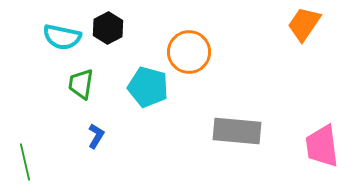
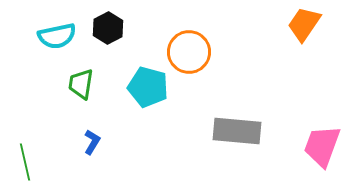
cyan semicircle: moved 5 px left, 1 px up; rotated 24 degrees counterclockwise
blue L-shape: moved 4 px left, 6 px down
pink trapezoid: rotated 27 degrees clockwise
